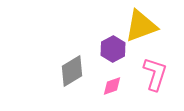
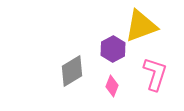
pink diamond: rotated 50 degrees counterclockwise
